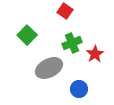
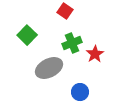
blue circle: moved 1 px right, 3 px down
